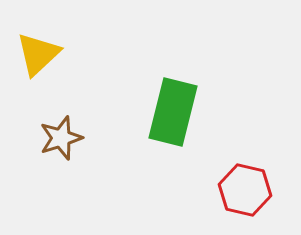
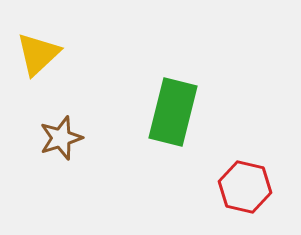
red hexagon: moved 3 px up
